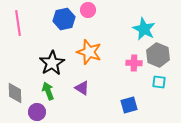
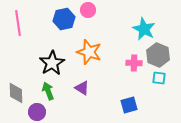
cyan square: moved 4 px up
gray diamond: moved 1 px right
